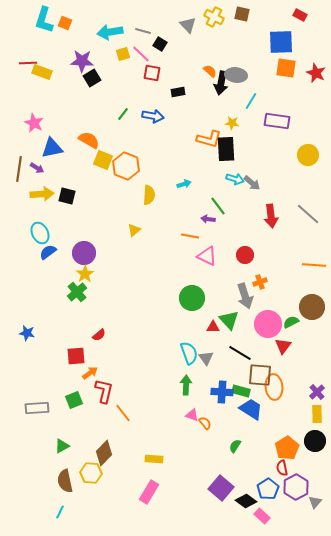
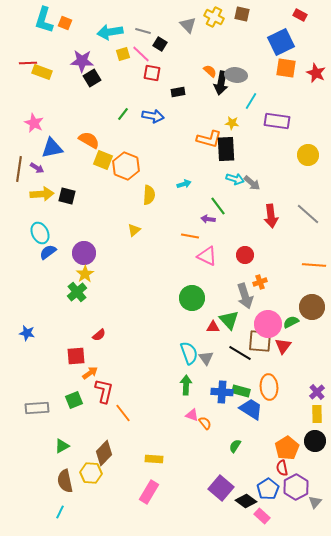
blue square at (281, 42): rotated 24 degrees counterclockwise
brown square at (260, 375): moved 34 px up
orange ellipse at (274, 387): moved 5 px left
